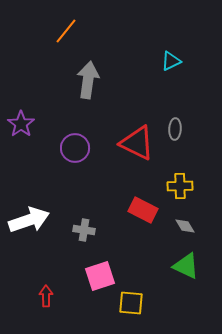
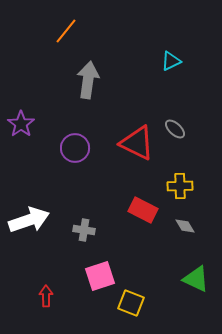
gray ellipse: rotated 50 degrees counterclockwise
green triangle: moved 10 px right, 13 px down
yellow square: rotated 16 degrees clockwise
